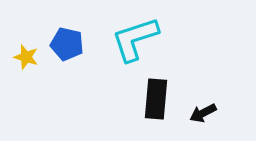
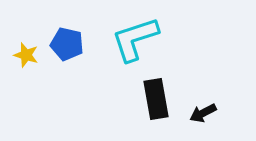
yellow star: moved 2 px up
black rectangle: rotated 15 degrees counterclockwise
